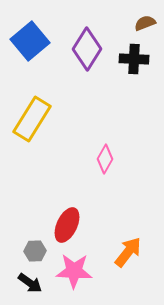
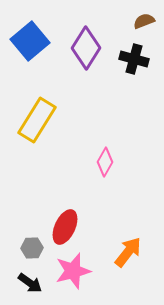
brown semicircle: moved 1 px left, 2 px up
purple diamond: moved 1 px left, 1 px up
black cross: rotated 12 degrees clockwise
yellow rectangle: moved 5 px right, 1 px down
pink diamond: moved 3 px down
red ellipse: moved 2 px left, 2 px down
gray hexagon: moved 3 px left, 3 px up
pink star: moved 1 px left; rotated 18 degrees counterclockwise
